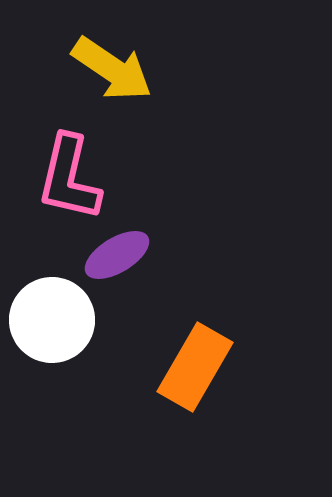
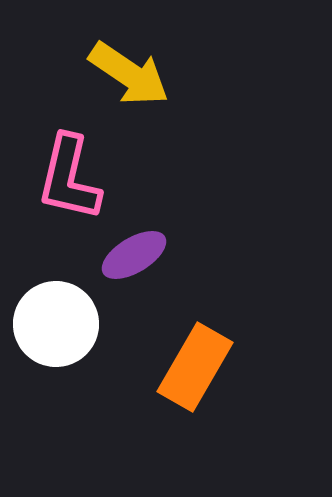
yellow arrow: moved 17 px right, 5 px down
purple ellipse: moved 17 px right
white circle: moved 4 px right, 4 px down
